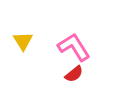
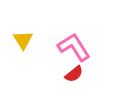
yellow triangle: moved 1 px up
